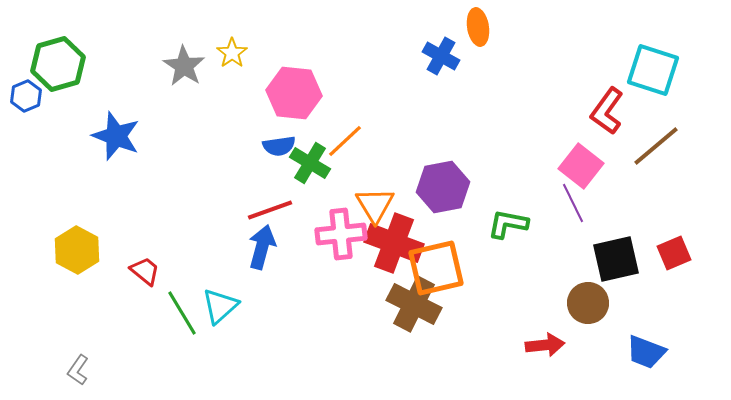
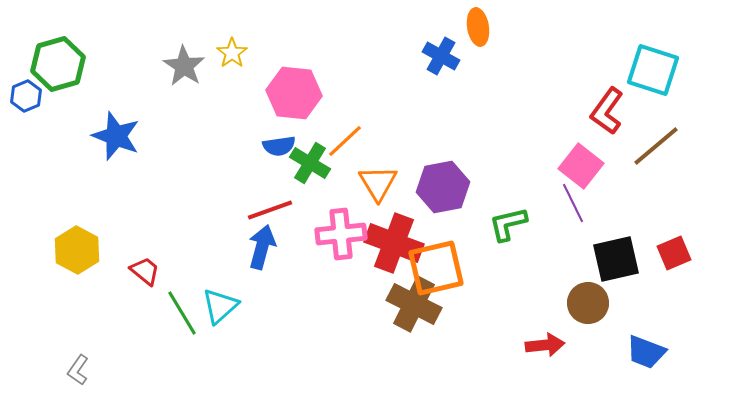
orange triangle: moved 3 px right, 22 px up
green L-shape: rotated 24 degrees counterclockwise
